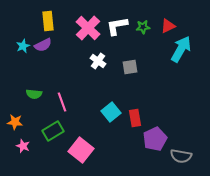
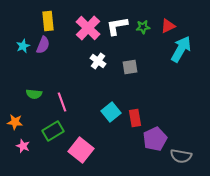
purple semicircle: rotated 42 degrees counterclockwise
